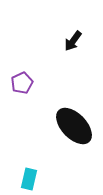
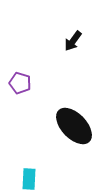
purple pentagon: moved 2 px left; rotated 30 degrees counterclockwise
cyan rectangle: rotated 10 degrees counterclockwise
